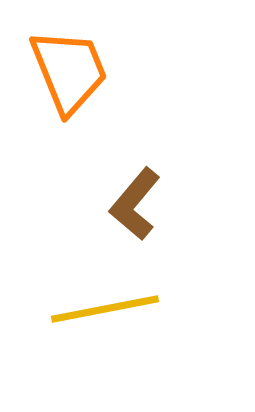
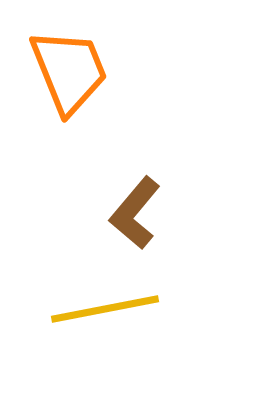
brown L-shape: moved 9 px down
